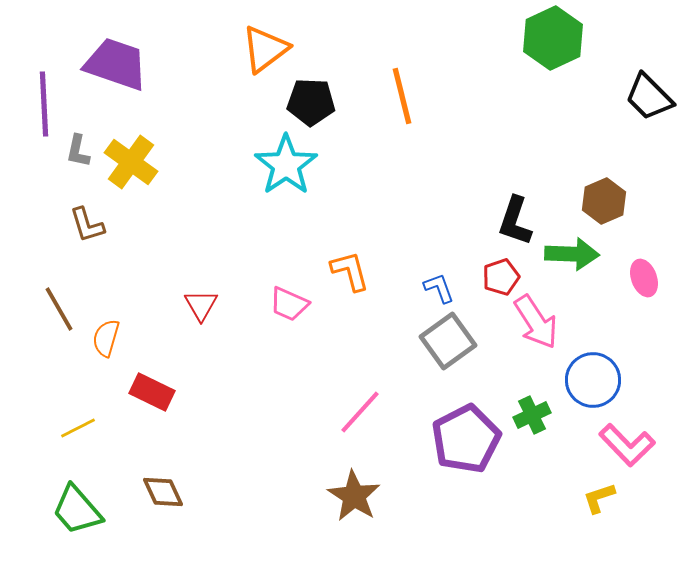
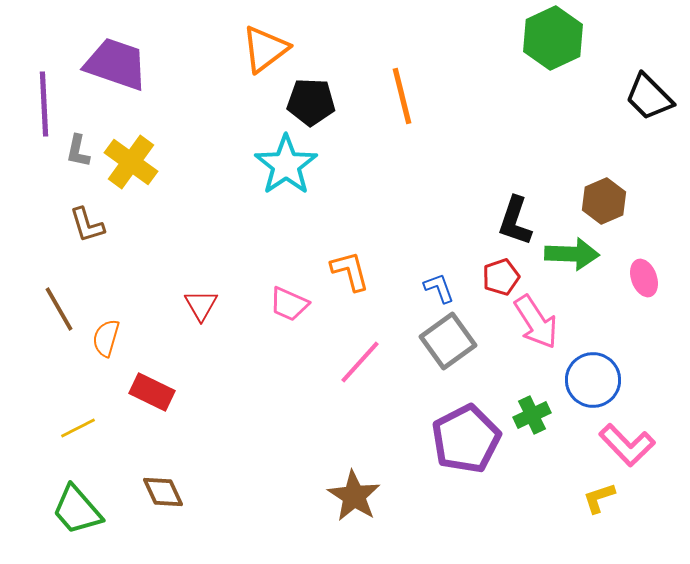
pink line: moved 50 px up
